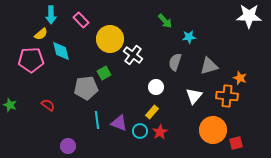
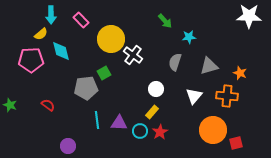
yellow circle: moved 1 px right
orange star: moved 5 px up
white circle: moved 2 px down
purple triangle: rotated 18 degrees counterclockwise
